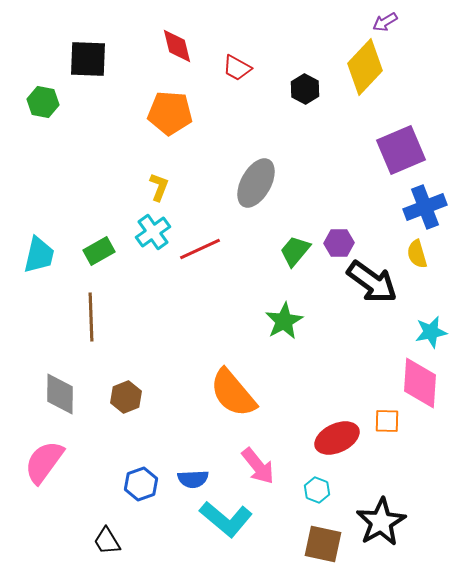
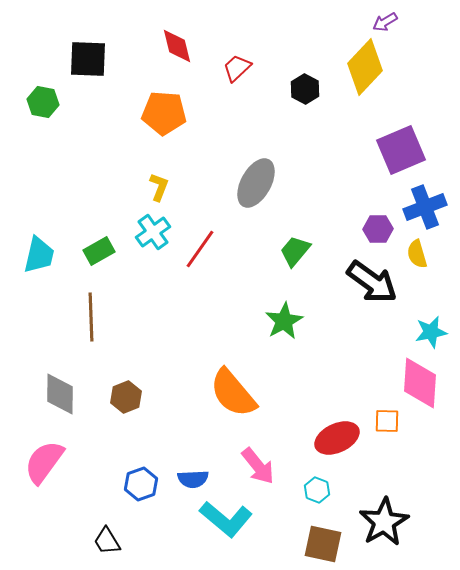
red trapezoid: rotated 108 degrees clockwise
orange pentagon: moved 6 px left
purple hexagon: moved 39 px right, 14 px up
red line: rotated 30 degrees counterclockwise
black star: moved 3 px right
